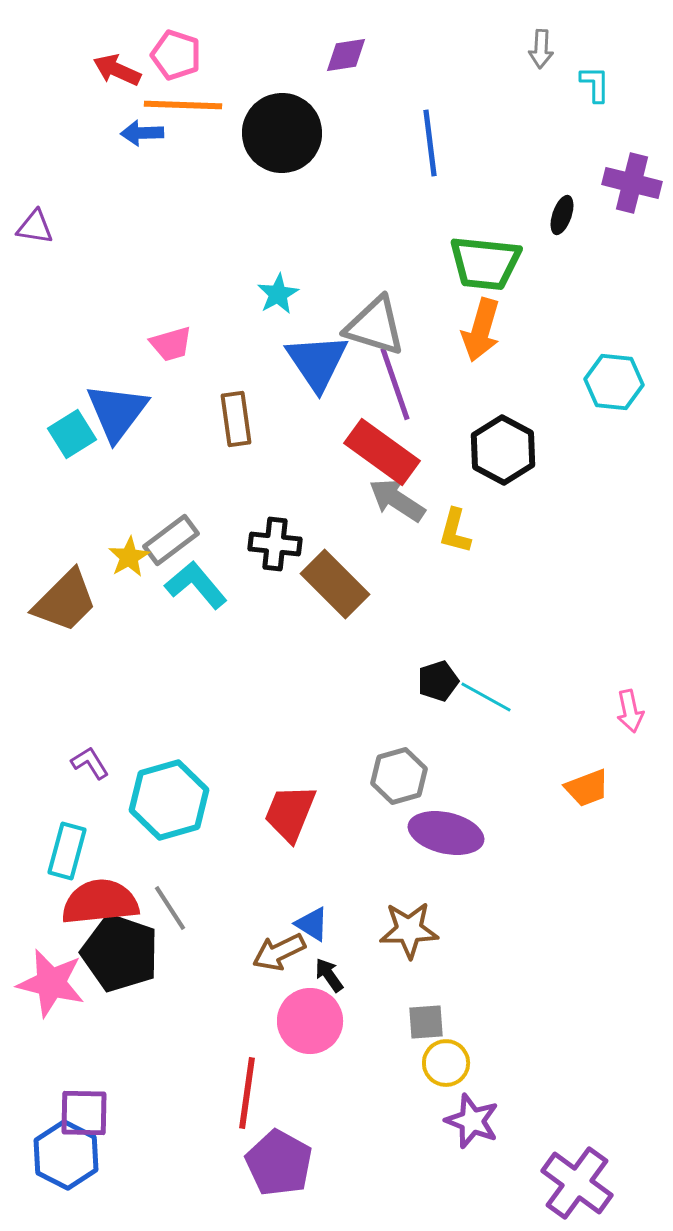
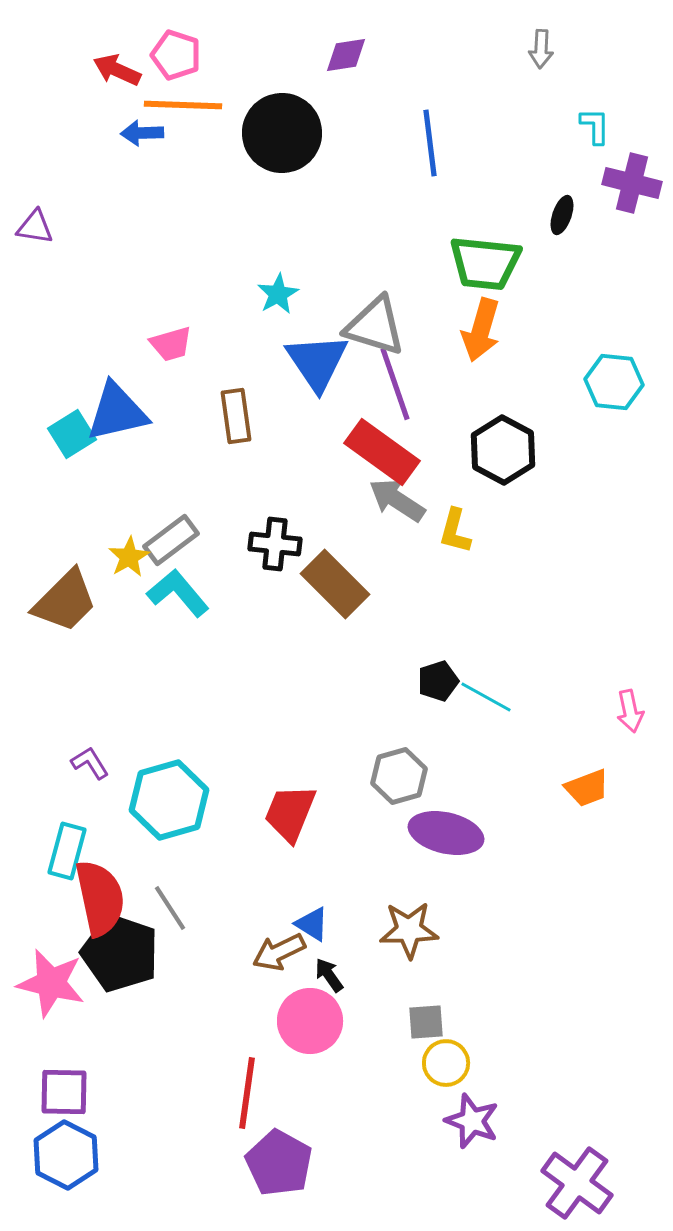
cyan L-shape at (595, 84): moved 42 px down
blue triangle at (117, 412): rotated 40 degrees clockwise
brown rectangle at (236, 419): moved 3 px up
cyan L-shape at (196, 585): moved 18 px left, 8 px down
red semicircle at (100, 902): moved 4 px up; rotated 84 degrees clockwise
purple square at (84, 1113): moved 20 px left, 21 px up
